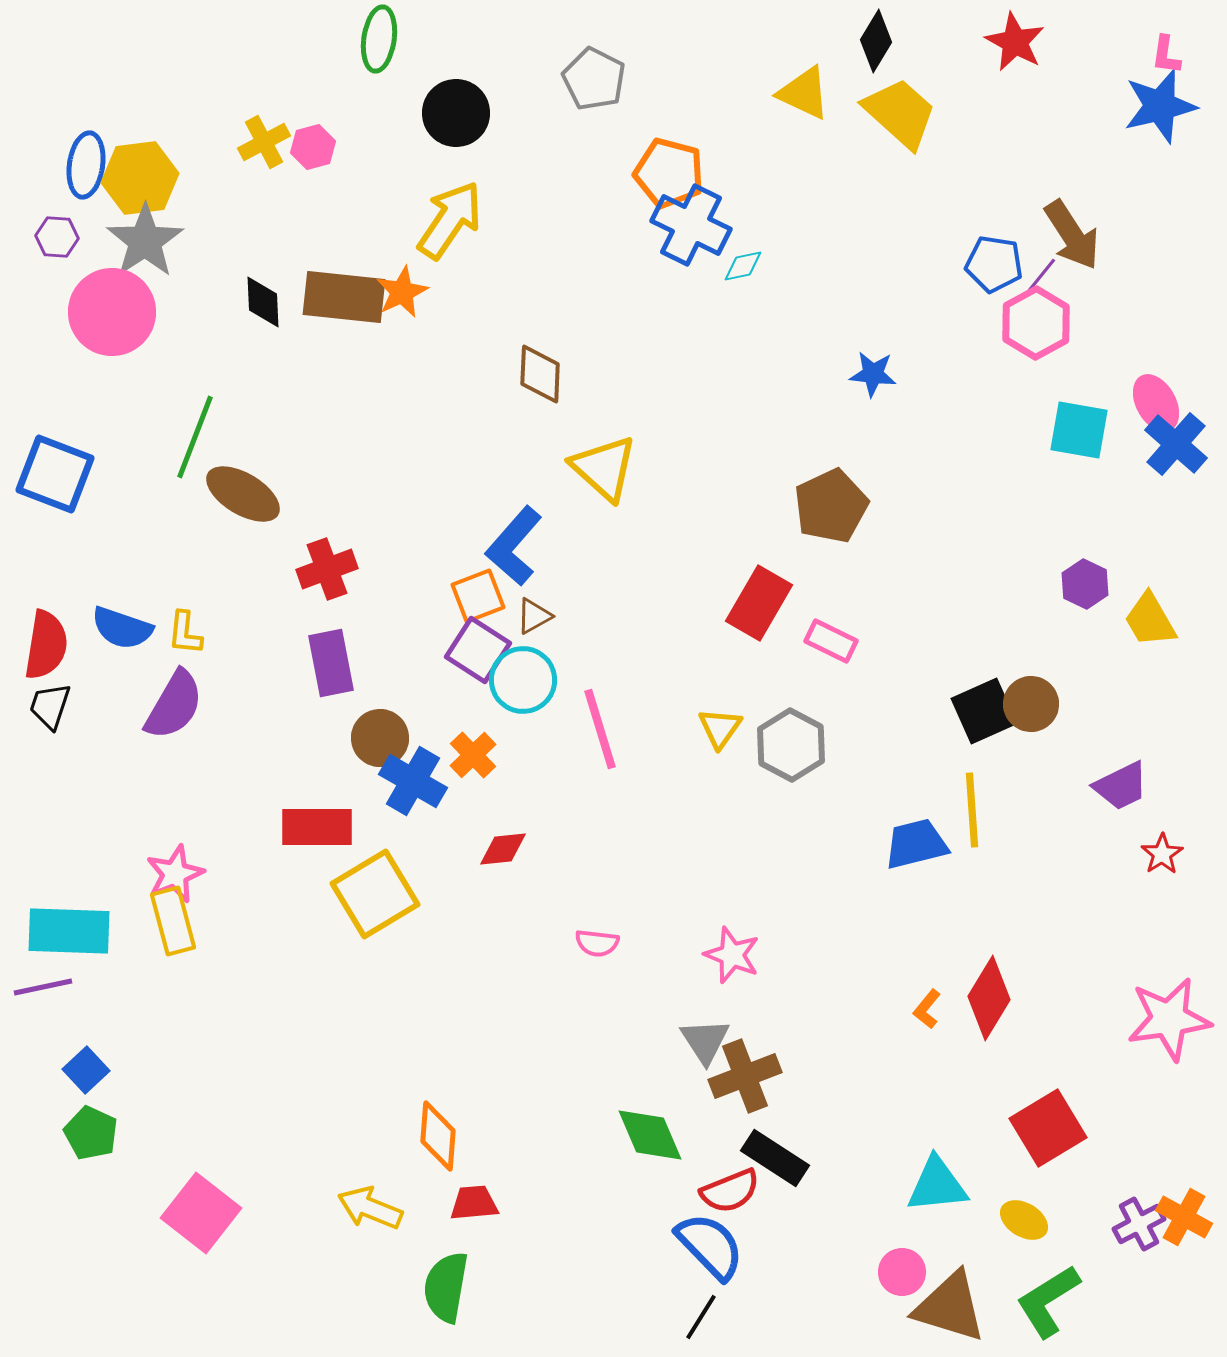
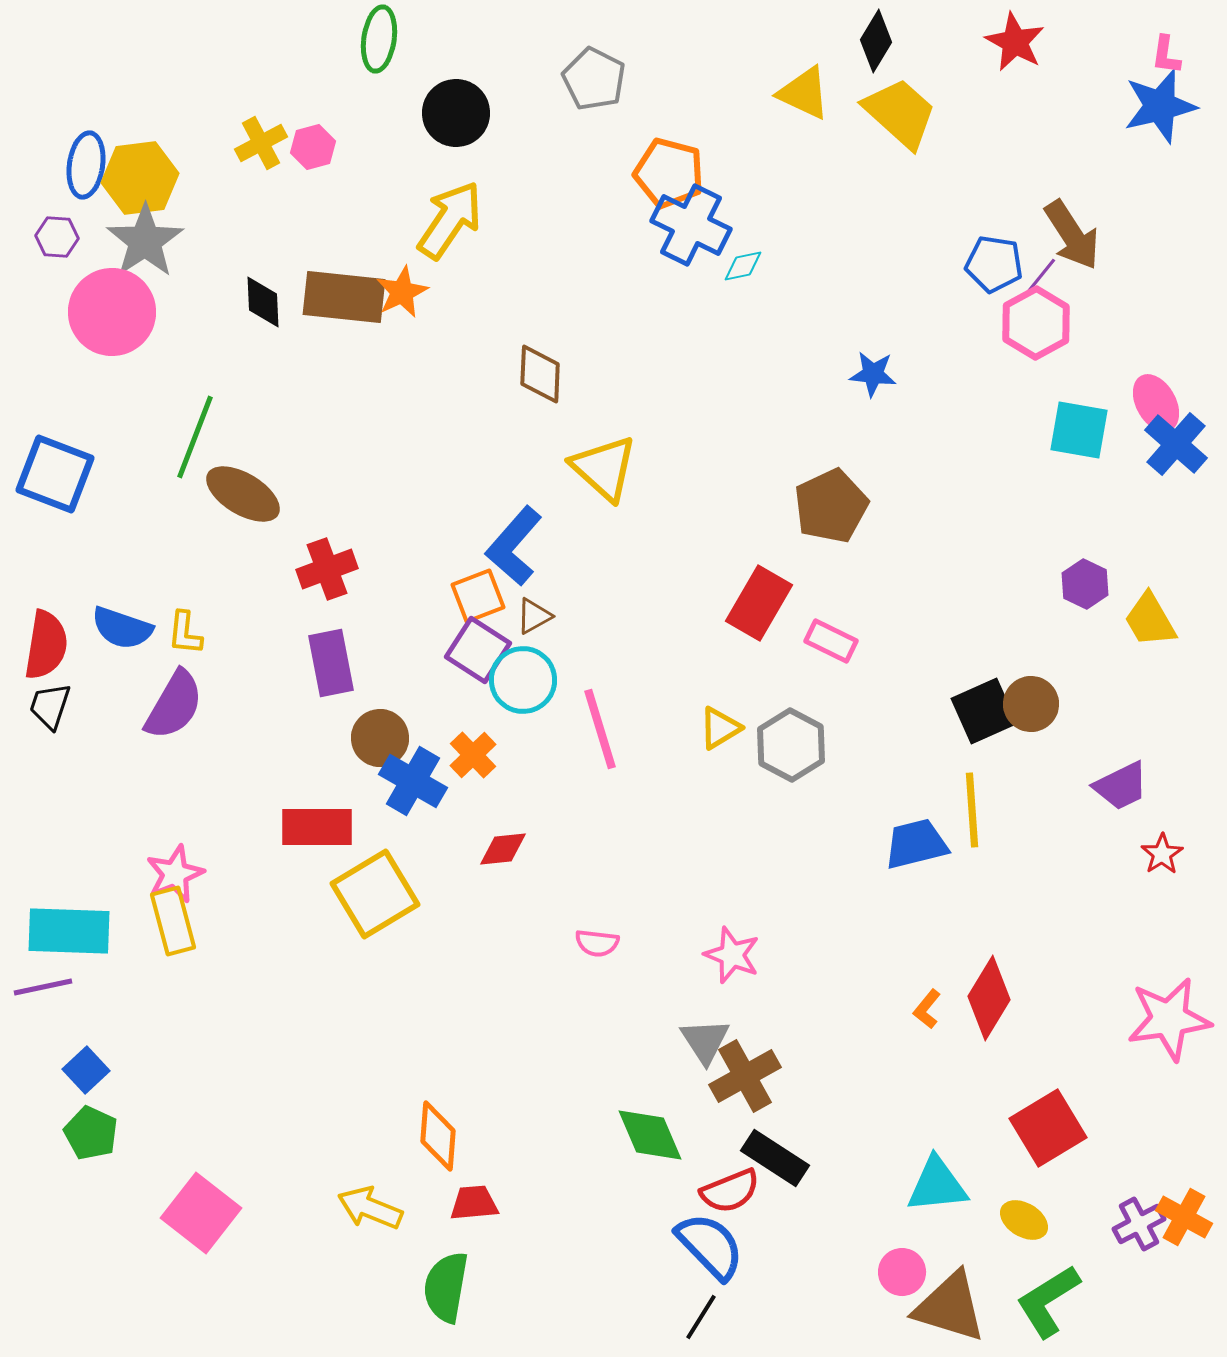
yellow cross at (264, 142): moved 3 px left, 1 px down
yellow triangle at (720, 728): rotated 24 degrees clockwise
brown cross at (745, 1076): rotated 8 degrees counterclockwise
